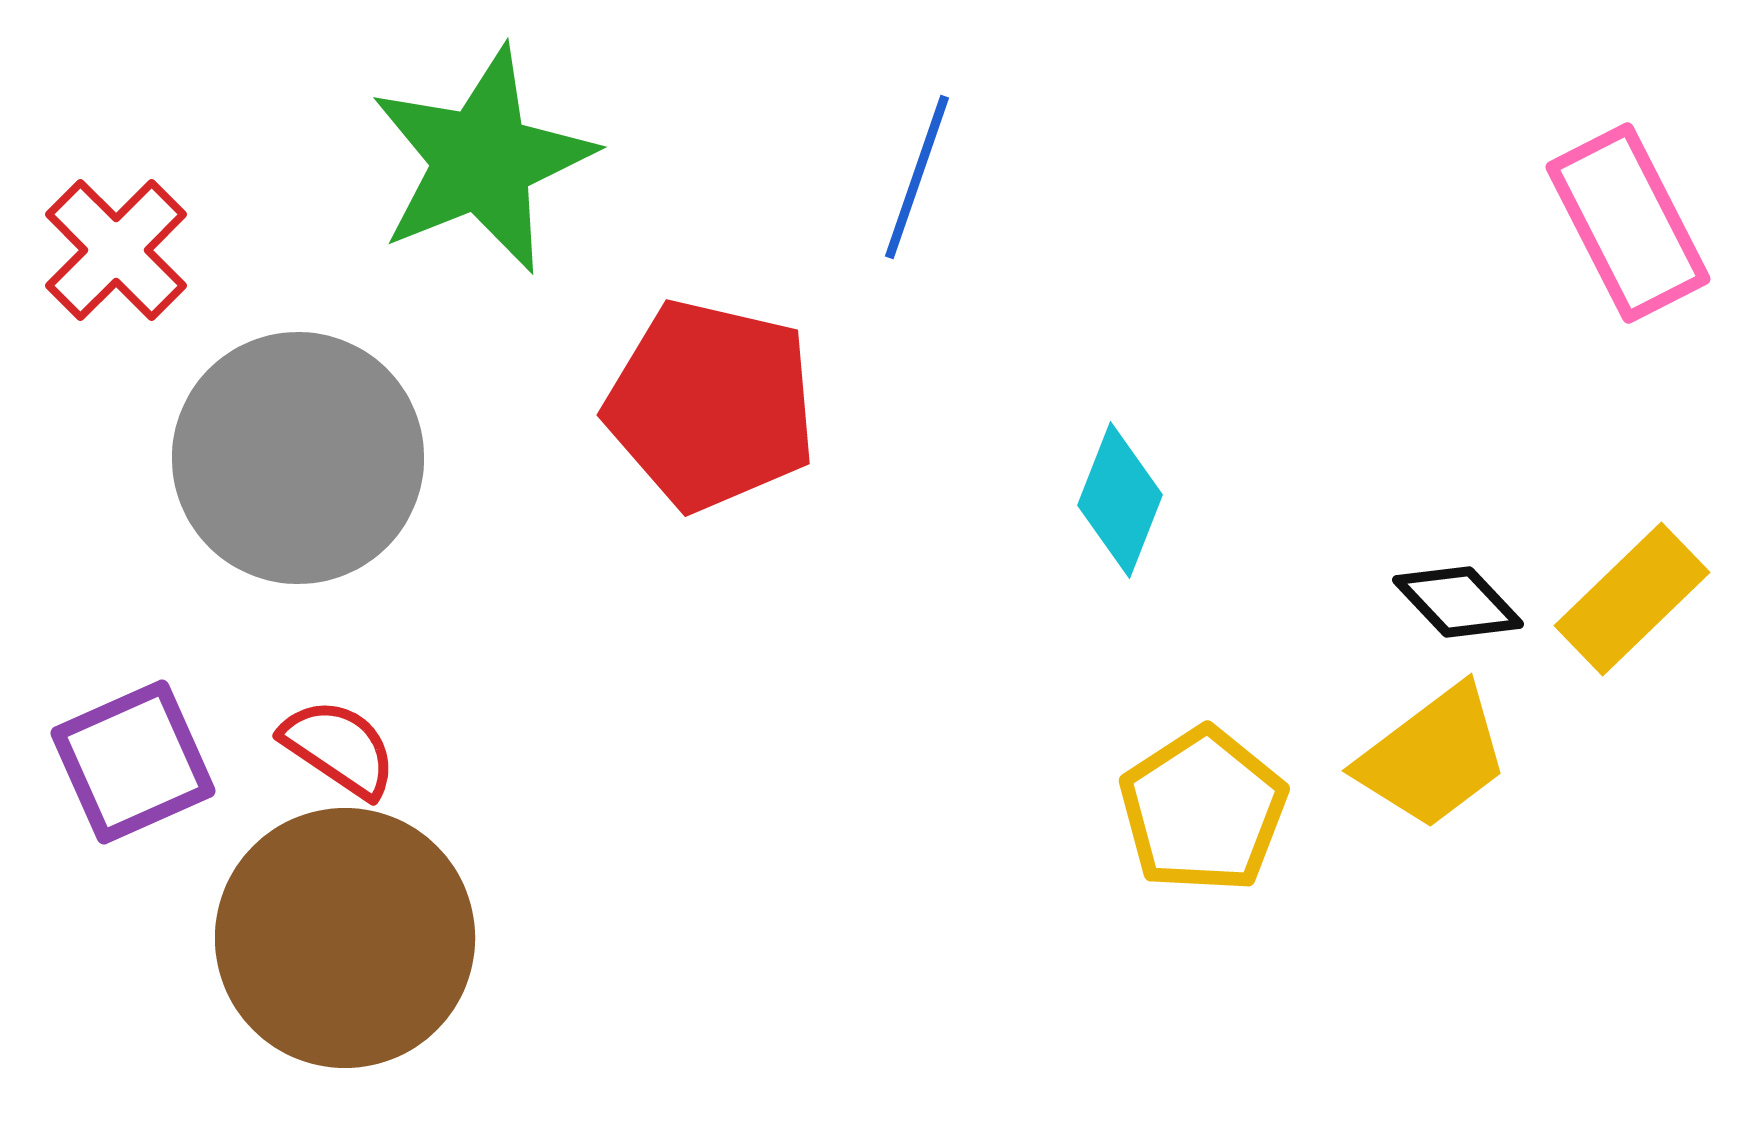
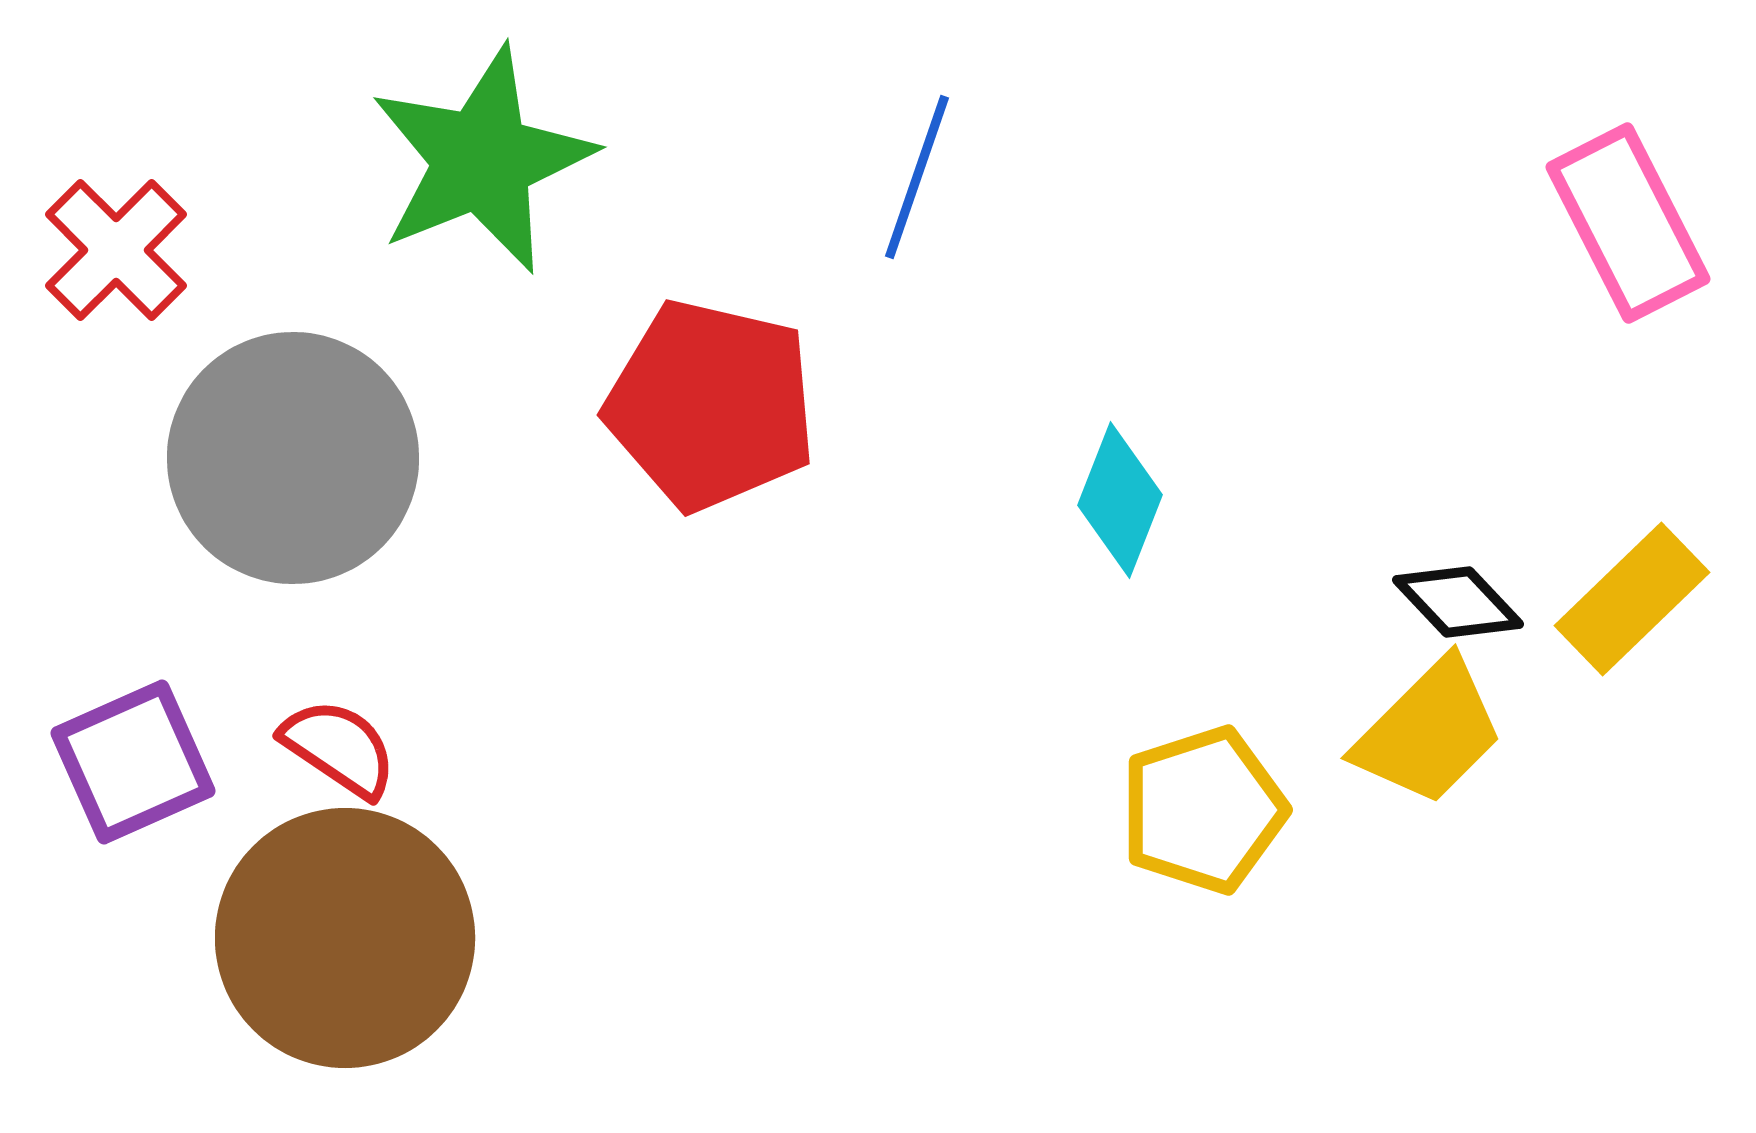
gray circle: moved 5 px left
yellow trapezoid: moved 4 px left, 25 px up; rotated 8 degrees counterclockwise
yellow pentagon: rotated 15 degrees clockwise
